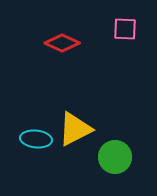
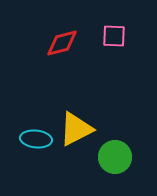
pink square: moved 11 px left, 7 px down
red diamond: rotated 40 degrees counterclockwise
yellow triangle: moved 1 px right
